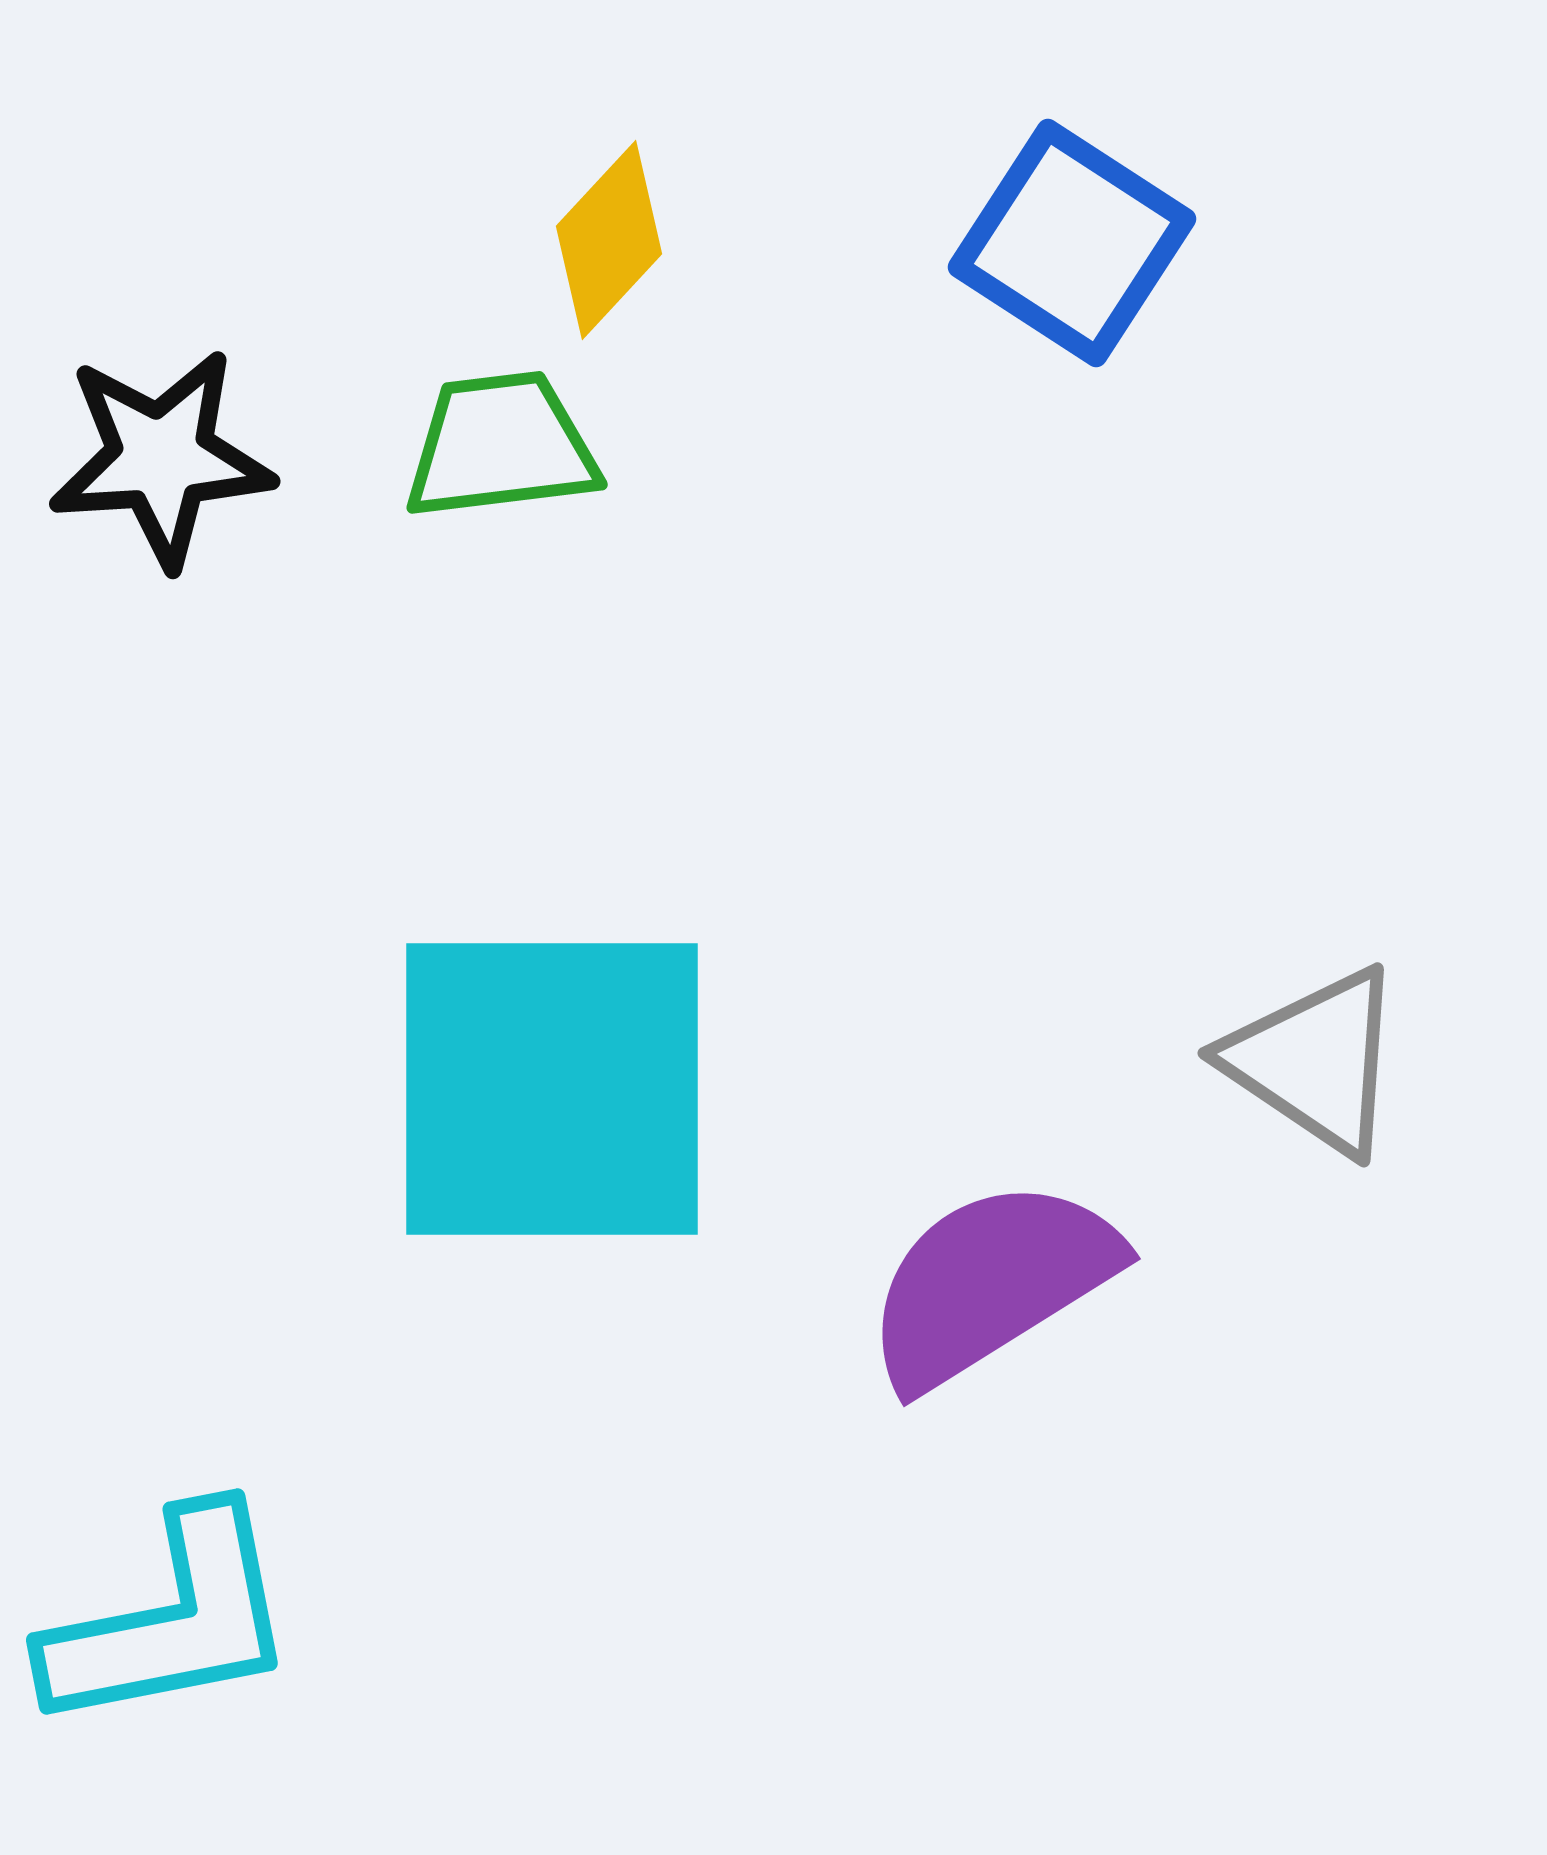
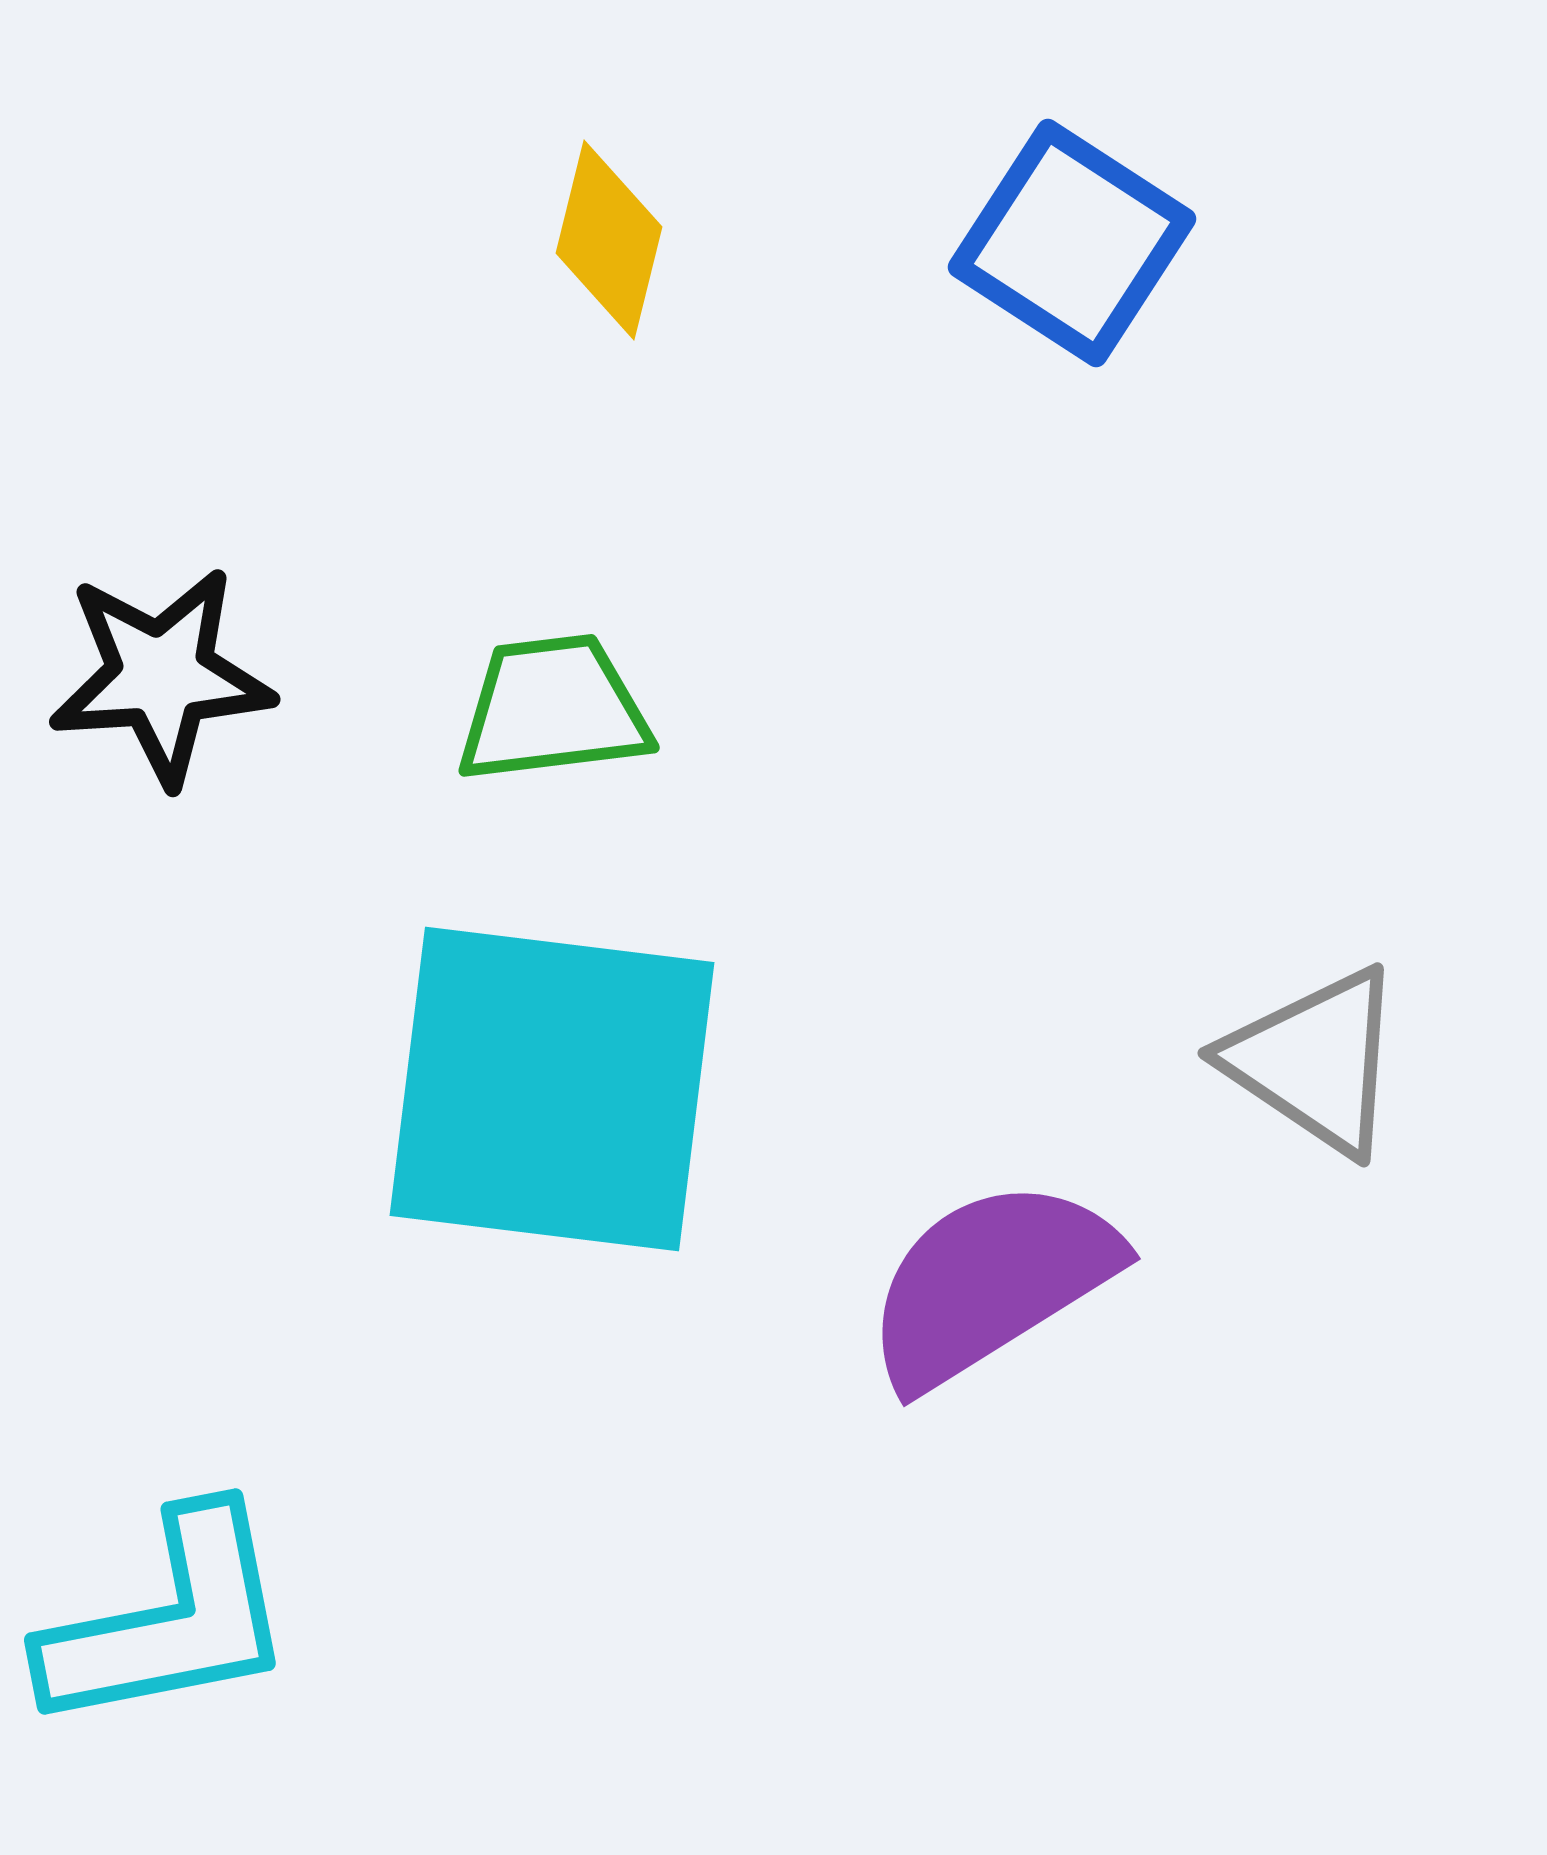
yellow diamond: rotated 29 degrees counterclockwise
green trapezoid: moved 52 px right, 263 px down
black star: moved 218 px down
cyan square: rotated 7 degrees clockwise
cyan L-shape: moved 2 px left
